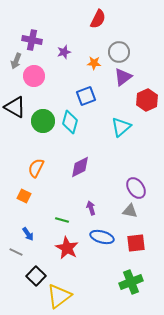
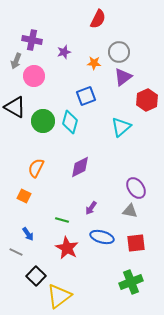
purple arrow: rotated 128 degrees counterclockwise
